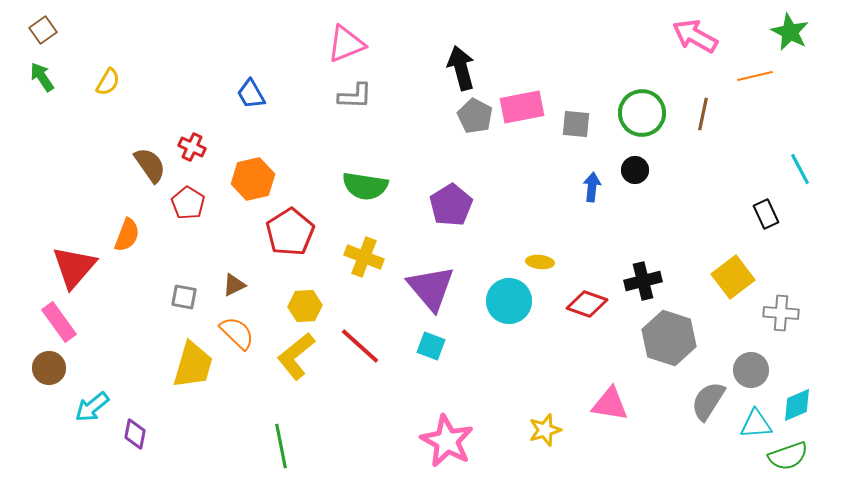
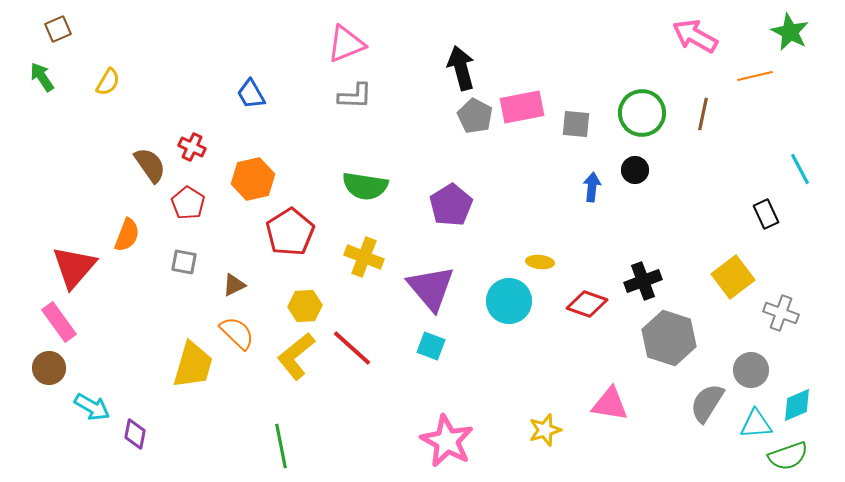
brown square at (43, 30): moved 15 px right, 1 px up; rotated 12 degrees clockwise
black cross at (643, 281): rotated 6 degrees counterclockwise
gray square at (184, 297): moved 35 px up
gray cross at (781, 313): rotated 16 degrees clockwise
red line at (360, 346): moved 8 px left, 2 px down
gray semicircle at (708, 401): moved 1 px left, 2 px down
cyan arrow at (92, 407): rotated 111 degrees counterclockwise
